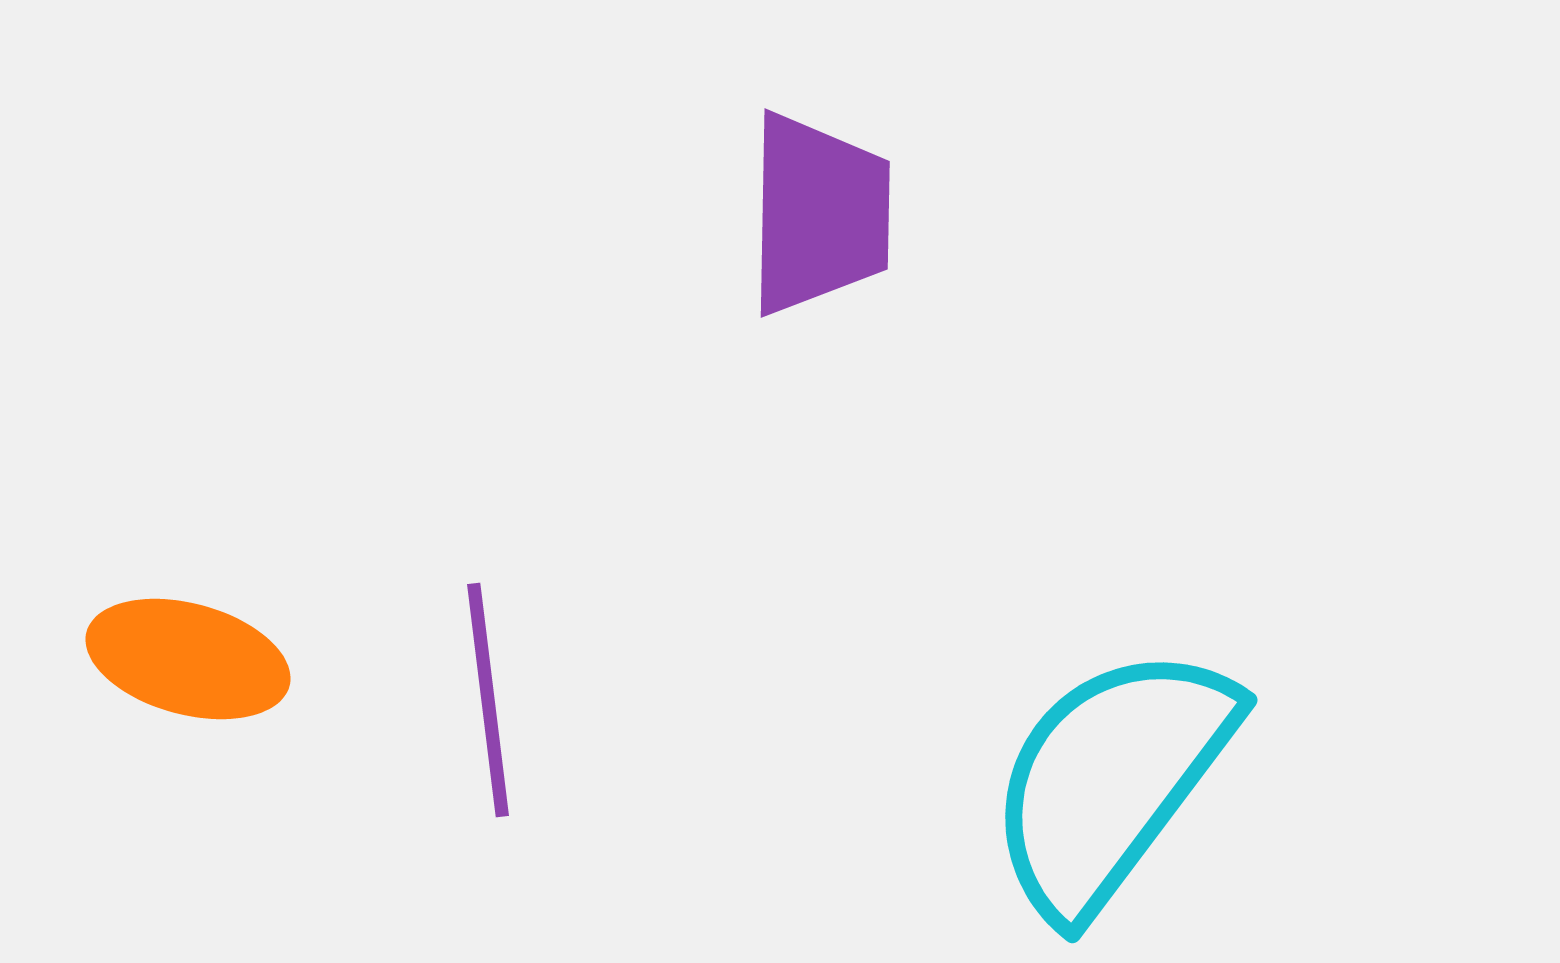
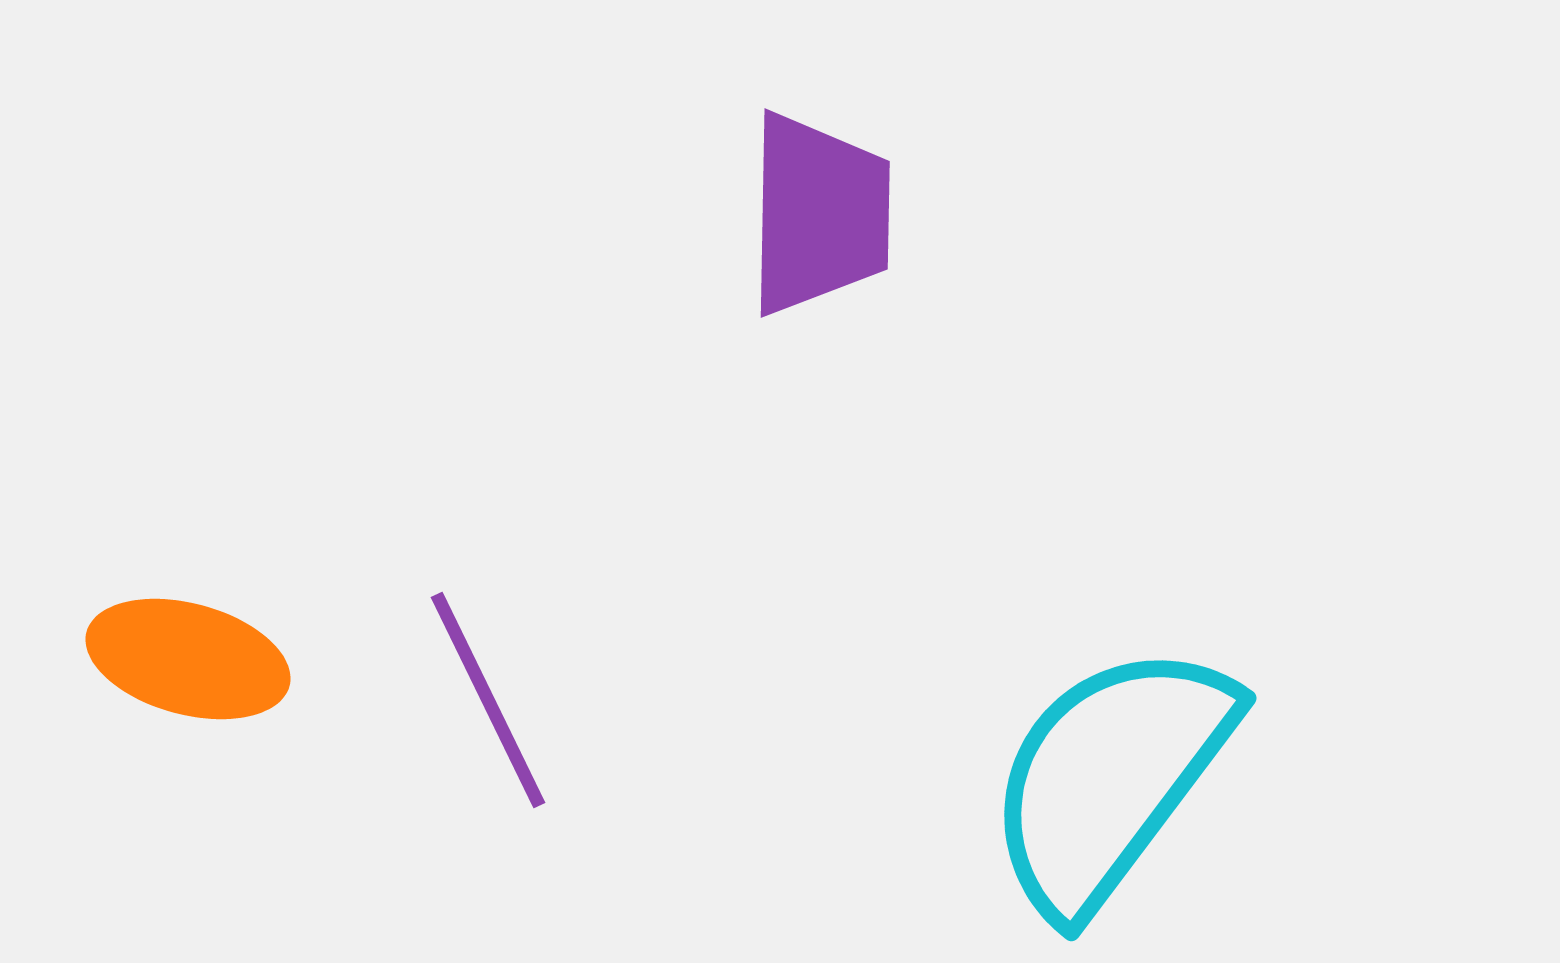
purple line: rotated 19 degrees counterclockwise
cyan semicircle: moved 1 px left, 2 px up
